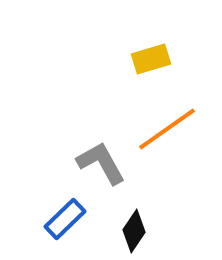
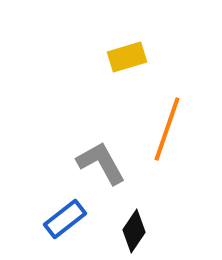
yellow rectangle: moved 24 px left, 2 px up
orange line: rotated 36 degrees counterclockwise
blue rectangle: rotated 6 degrees clockwise
